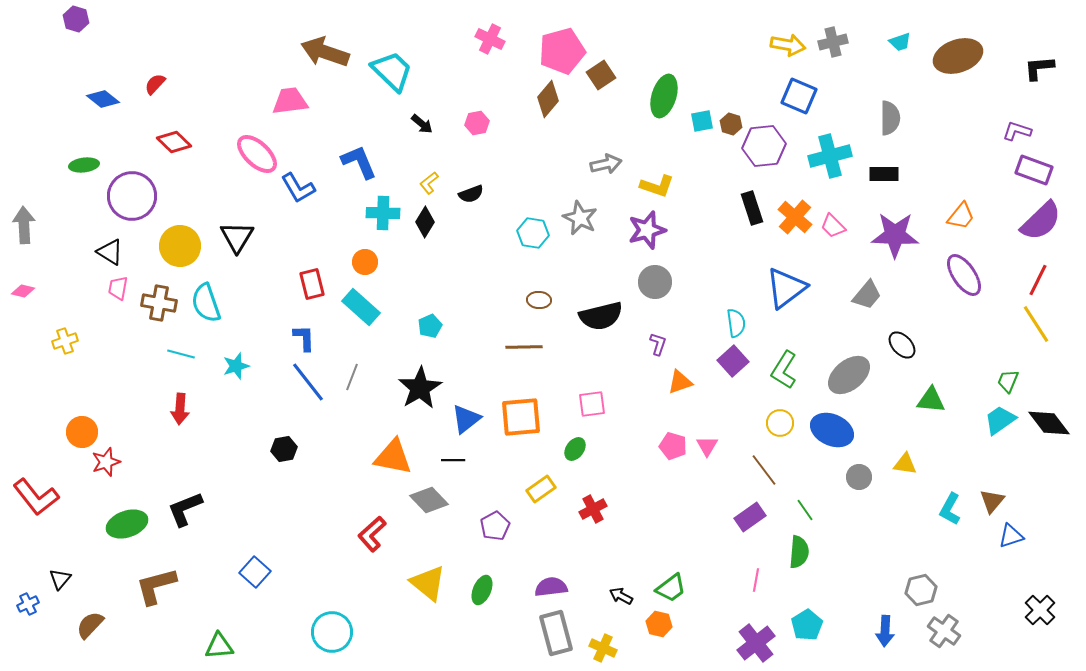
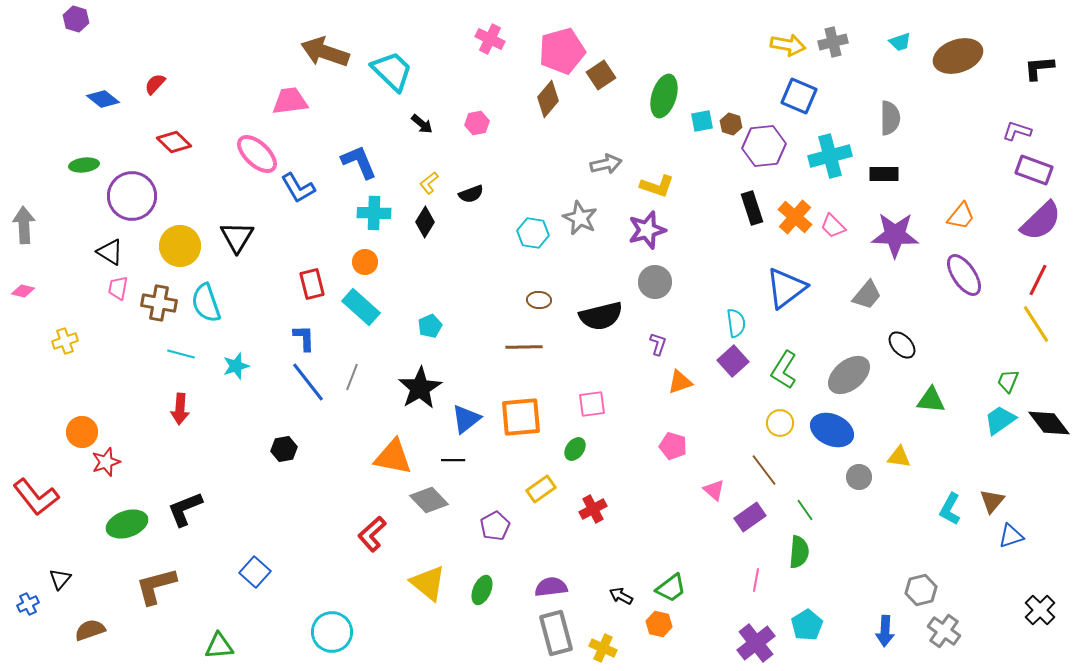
cyan cross at (383, 213): moved 9 px left
pink triangle at (707, 446): moved 7 px right, 44 px down; rotated 20 degrees counterclockwise
yellow triangle at (905, 464): moved 6 px left, 7 px up
brown semicircle at (90, 625): moved 5 px down; rotated 28 degrees clockwise
